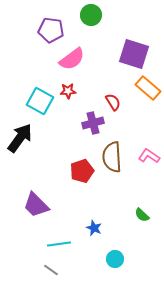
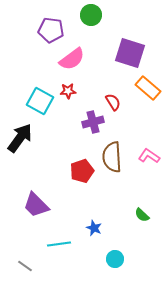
purple square: moved 4 px left, 1 px up
purple cross: moved 1 px up
gray line: moved 26 px left, 4 px up
